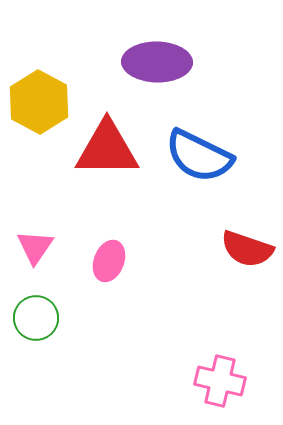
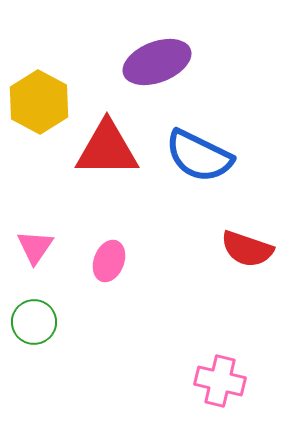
purple ellipse: rotated 22 degrees counterclockwise
green circle: moved 2 px left, 4 px down
